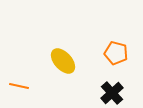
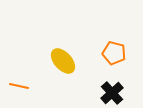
orange pentagon: moved 2 px left
